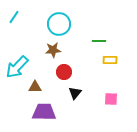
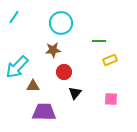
cyan circle: moved 2 px right, 1 px up
yellow rectangle: rotated 24 degrees counterclockwise
brown triangle: moved 2 px left, 1 px up
